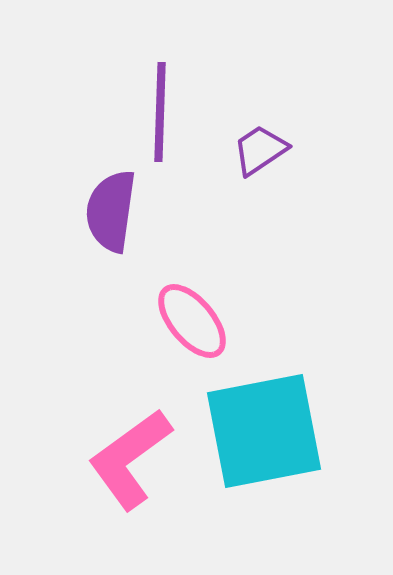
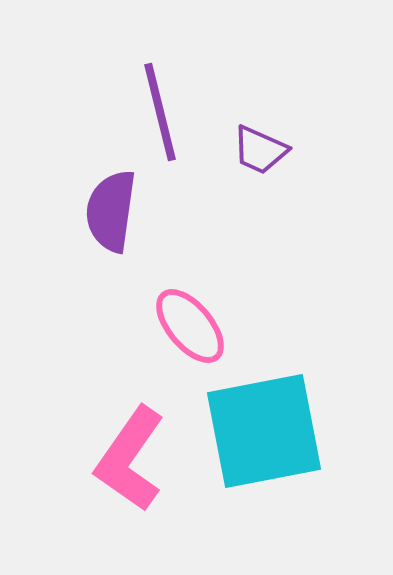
purple line: rotated 16 degrees counterclockwise
purple trapezoid: rotated 122 degrees counterclockwise
pink ellipse: moved 2 px left, 5 px down
pink L-shape: rotated 19 degrees counterclockwise
